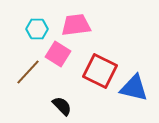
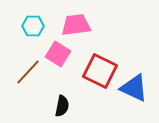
cyan hexagon: moved 4 px left, 3 px up
blue triangle: rotated 12 degrees clockwise
black semicircle: rotated 55 degrees clockwise
